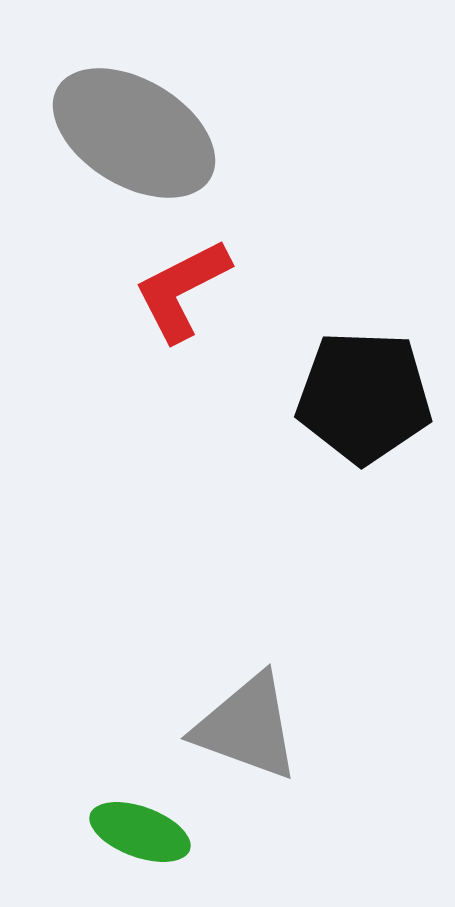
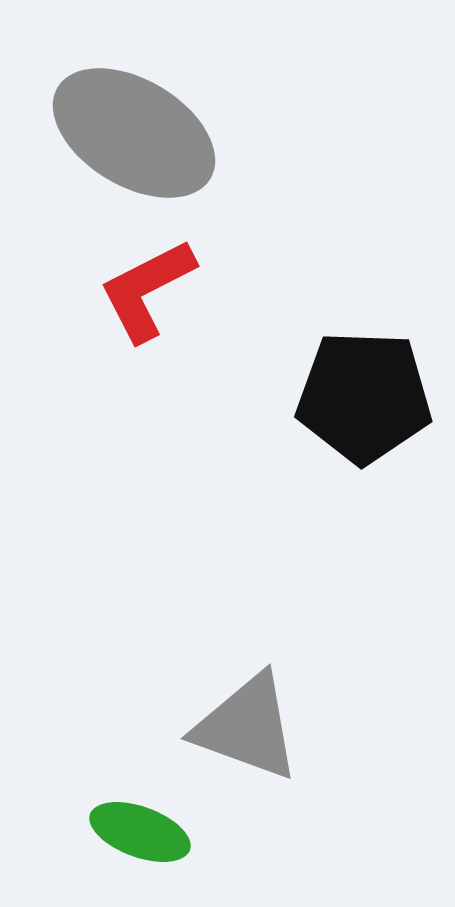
red L-shape: moved 35 px left
